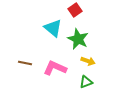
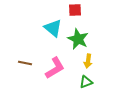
red square: rotated 32 degrees clockwise
yellow arrow: rotated 80 degrees clockwise
pink L-shape: rotated 125 degrees clockwise
